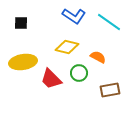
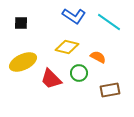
yellow ellipse: rotated 16 degrees counterclockwise
